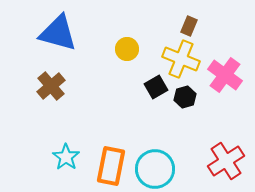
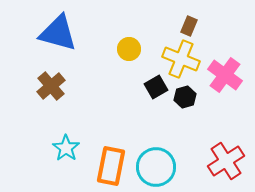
yellow circle: moved 2 px right
cyan star: moved 9 px up
cyan circle: moved 1 px right, 2 px up
